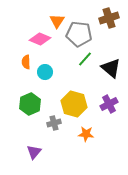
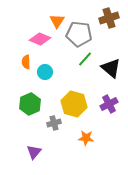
orange star: moved 4 px down
